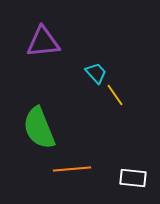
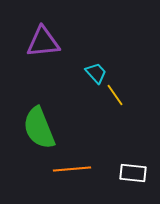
white rectangle: moved 5 px up
